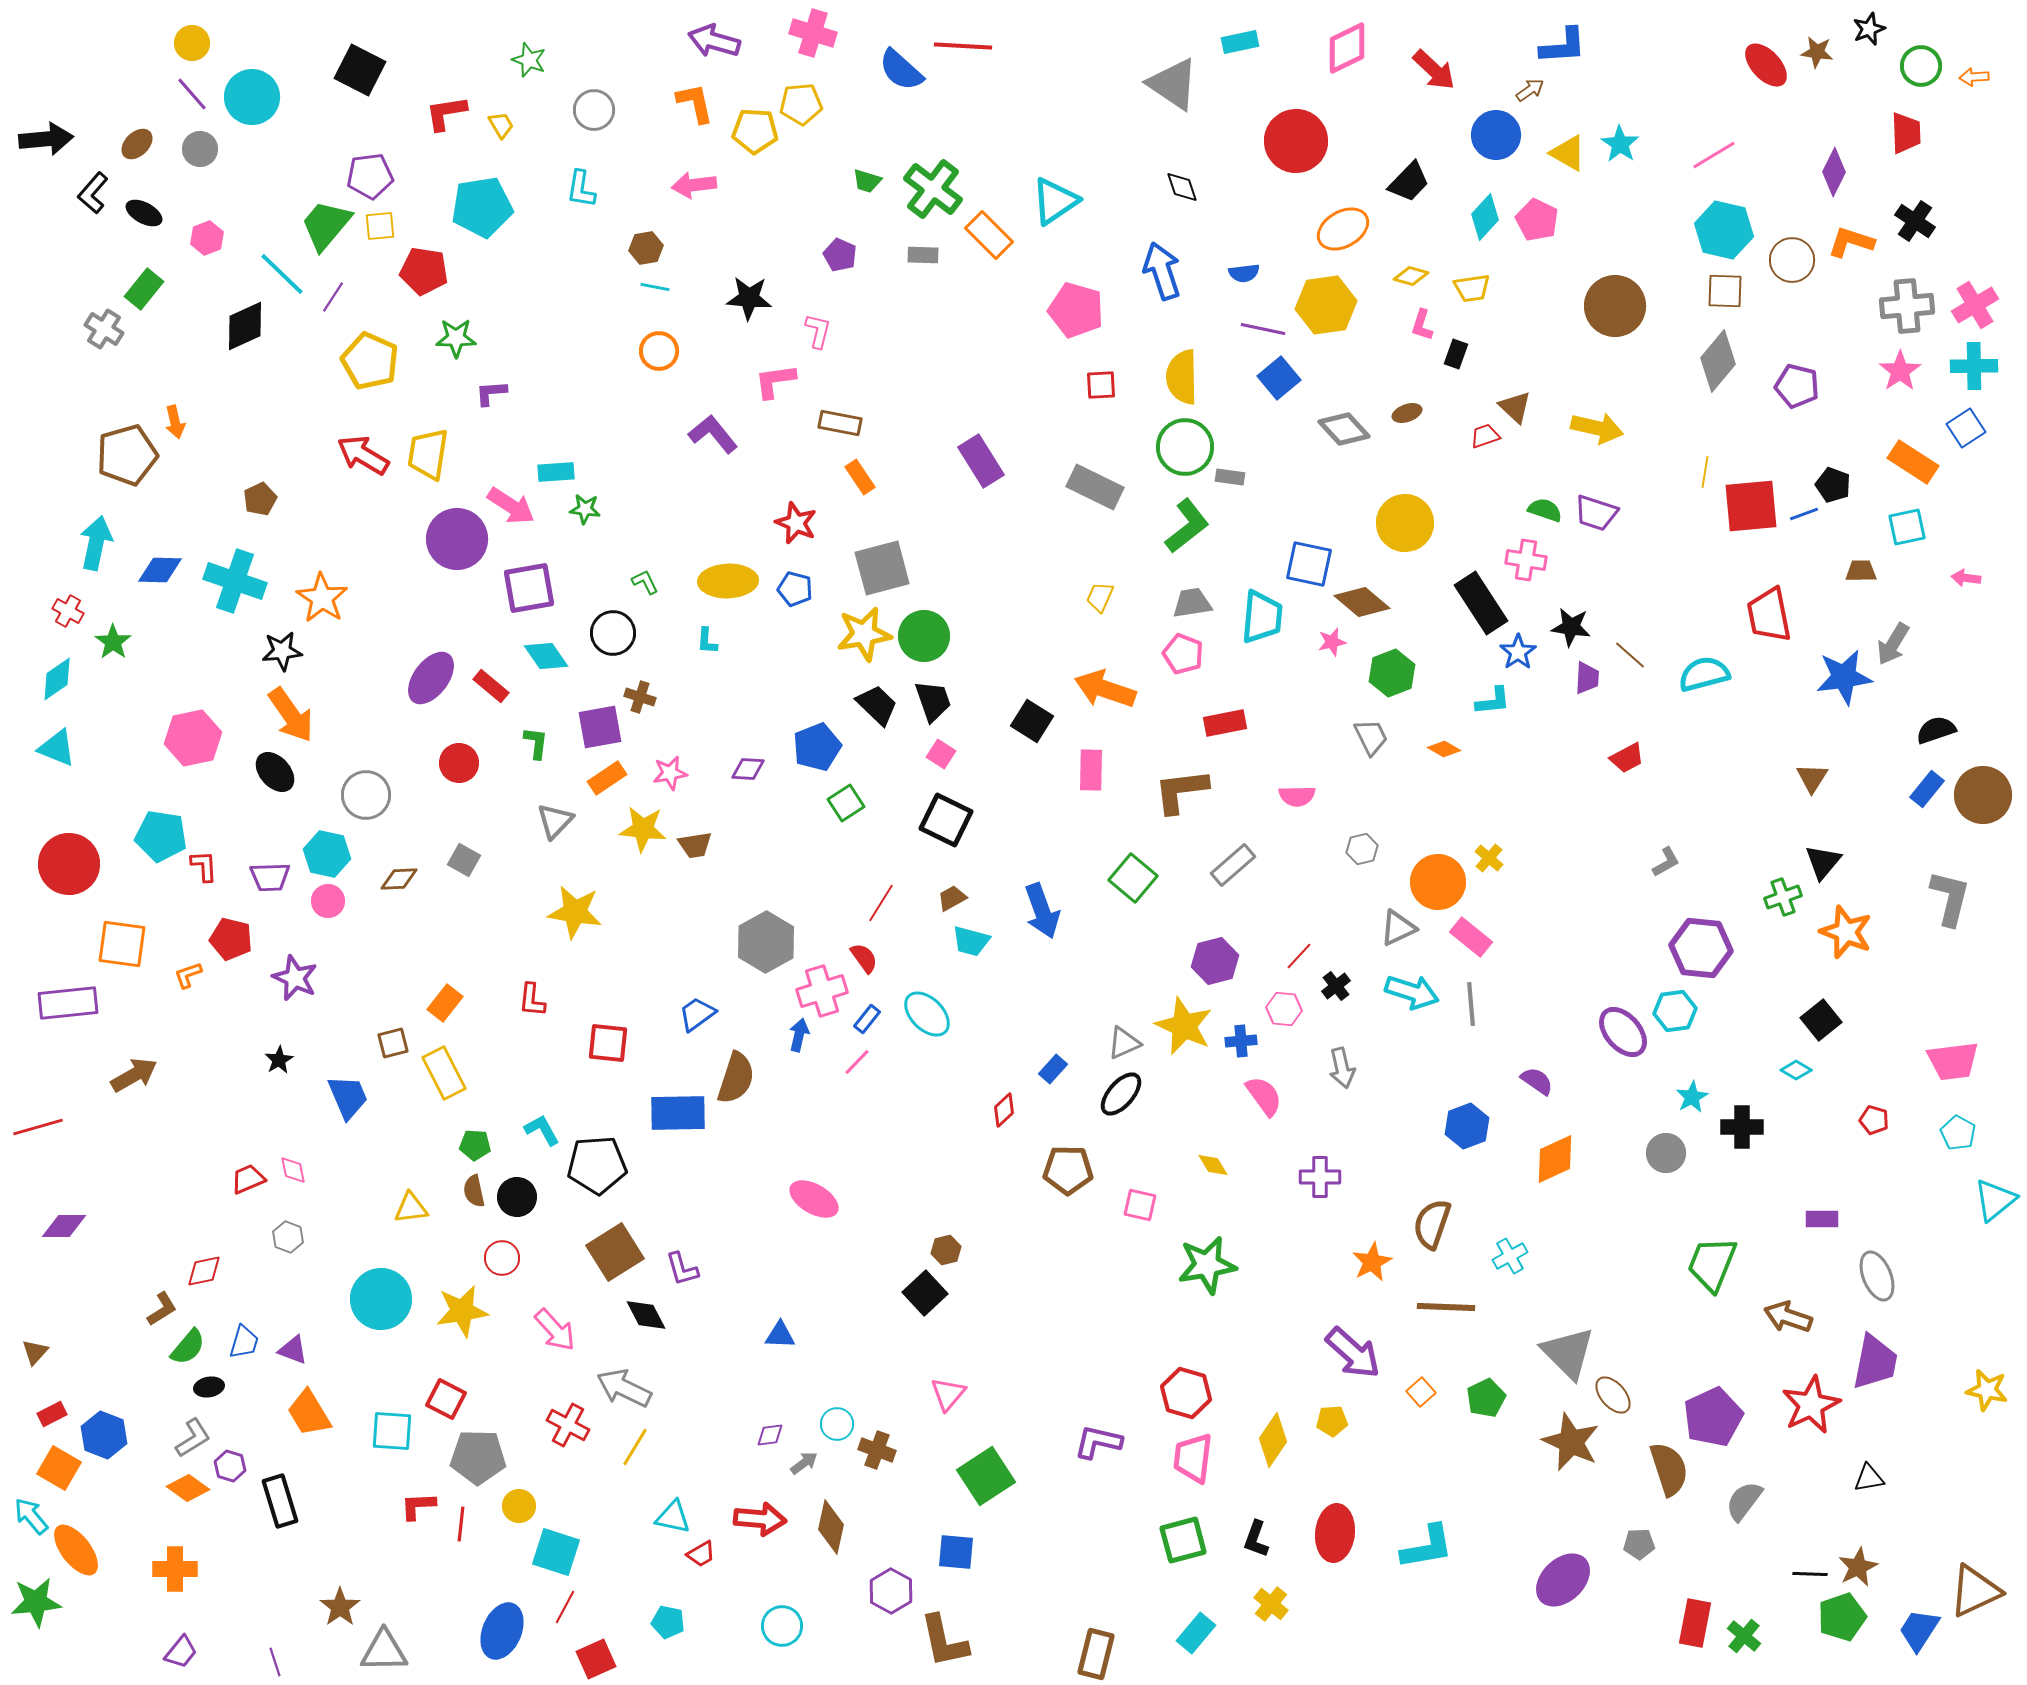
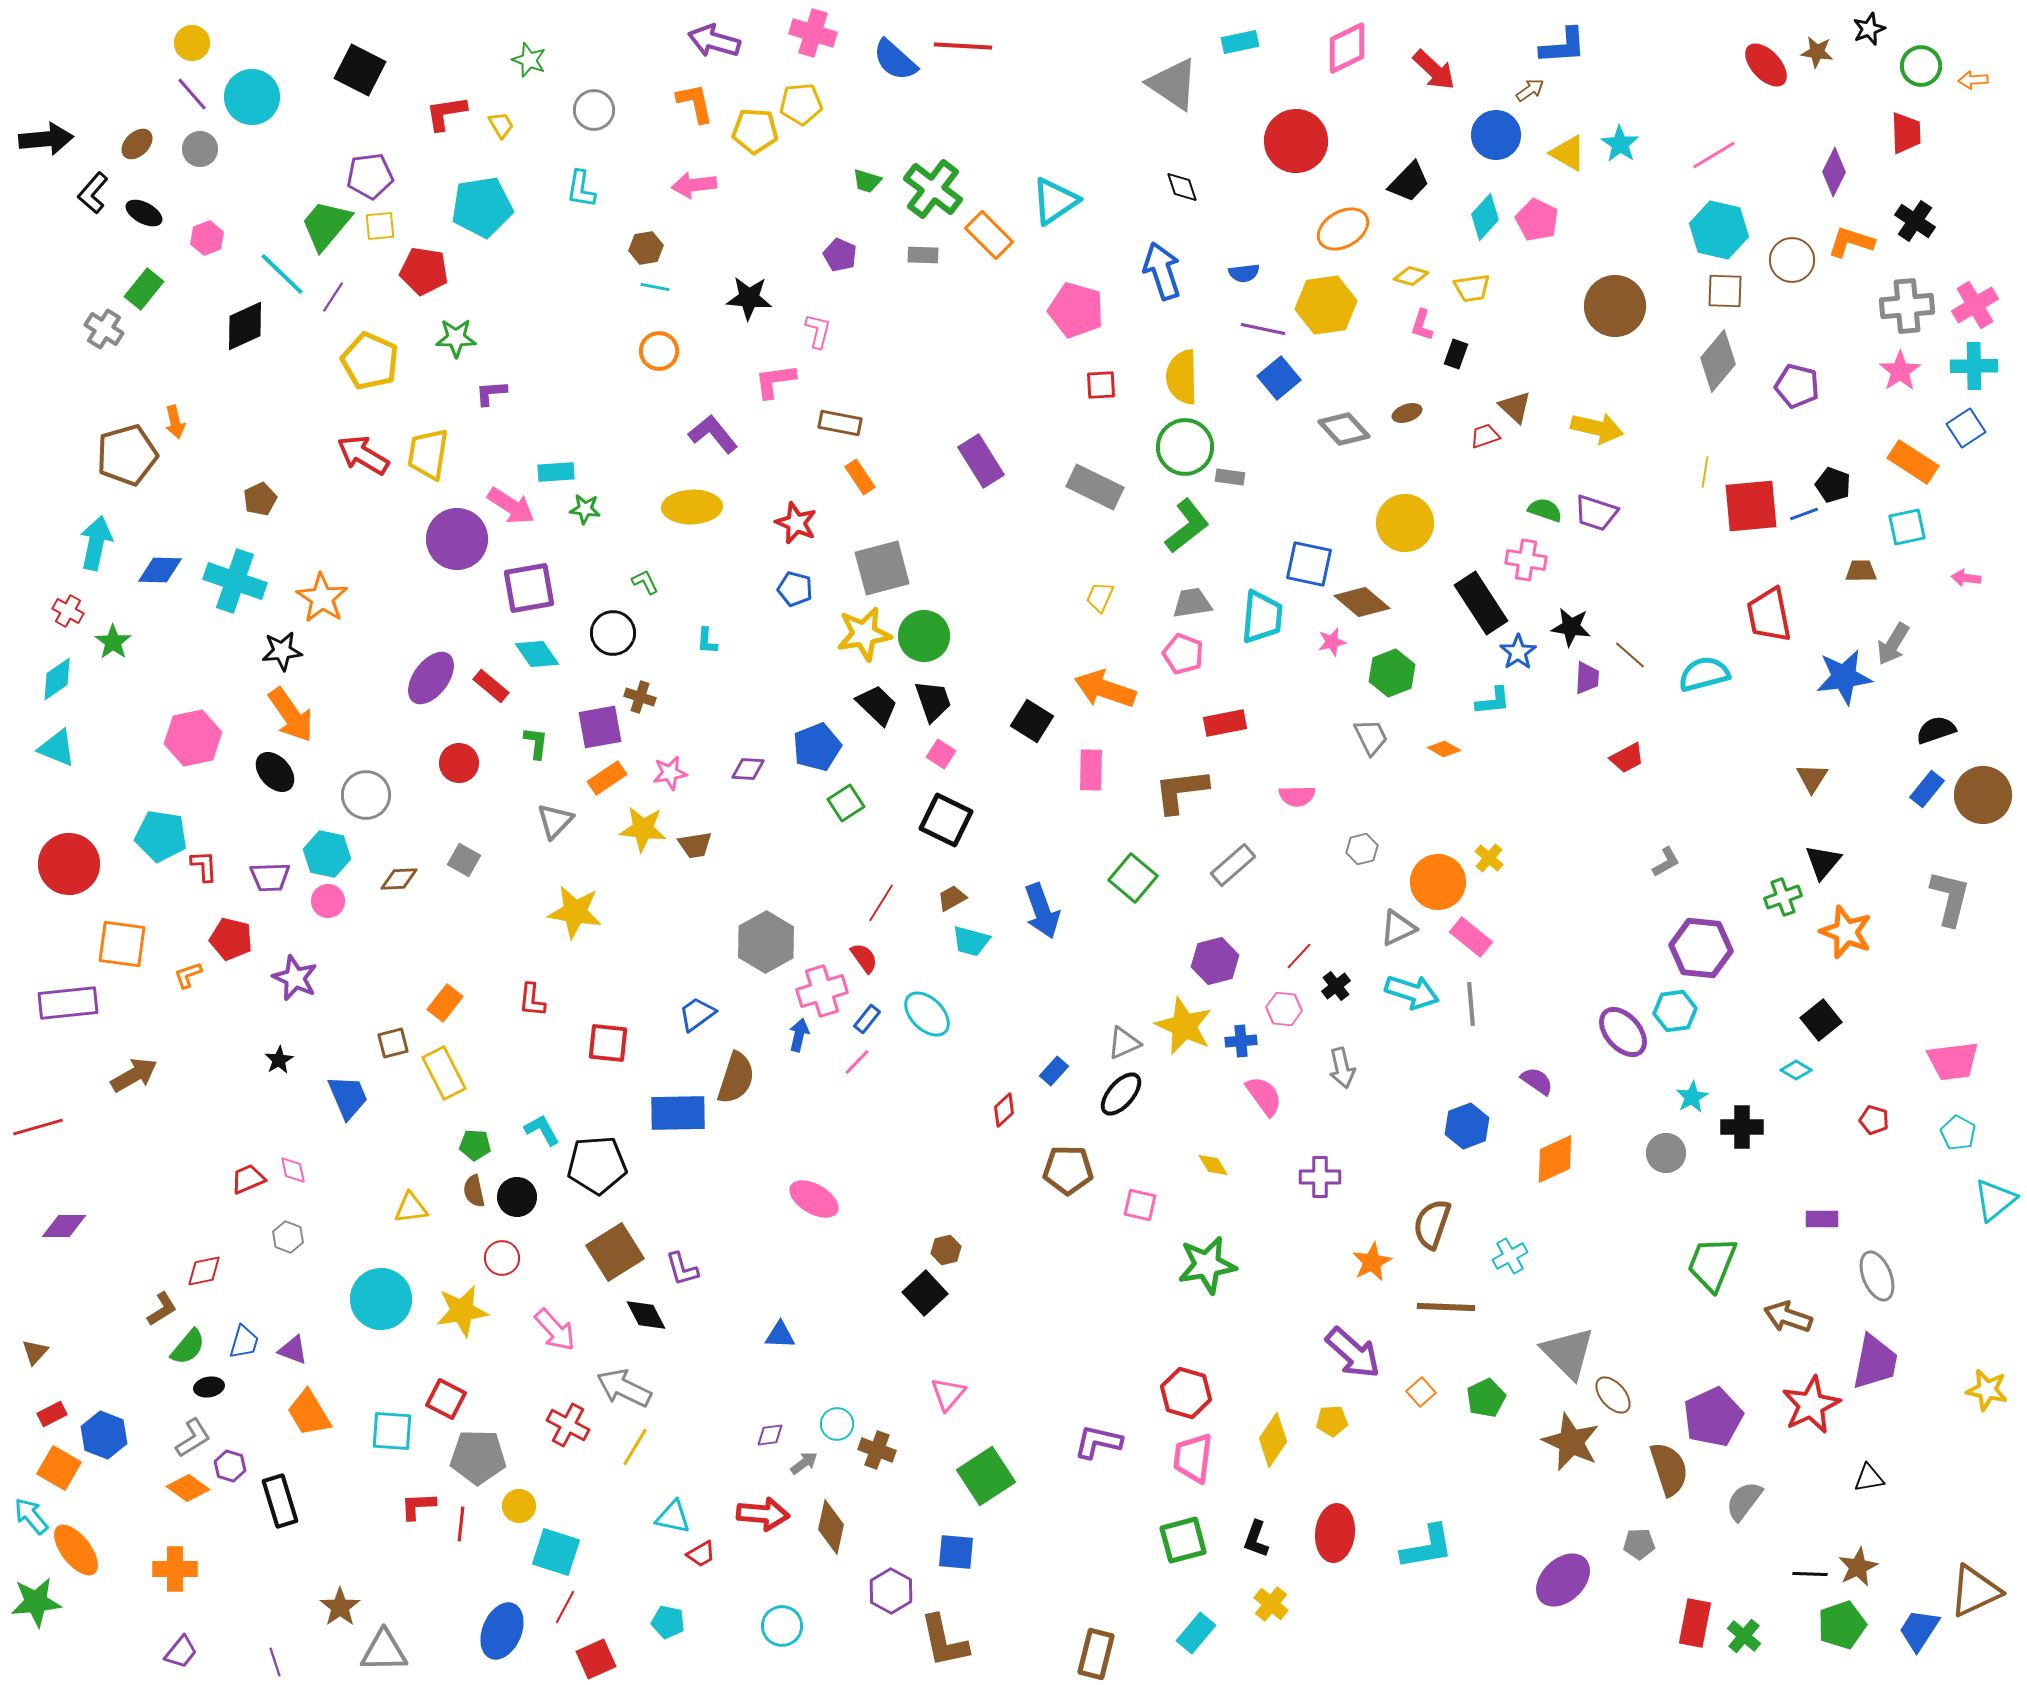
blue semicircle at (901, 70): moved 6 px left, 10 px up
orange arrow at (1974, 77): moved 1 px left, 3 px down
cyan hexagon at (1724, 230): moved 5 px left
yellow ellipse at (728, 581): moved 36 px left, 74 px up
cyan diamond at (546, 656): moved 9 px left, 2 px up
blue rectangle at (1053, 1069): moved 1 px right, 2 px down
red arrow at (760, 1519): moved 3 px right, 5 px up
green pentagon at (1842, 1617): moved 8 px down
